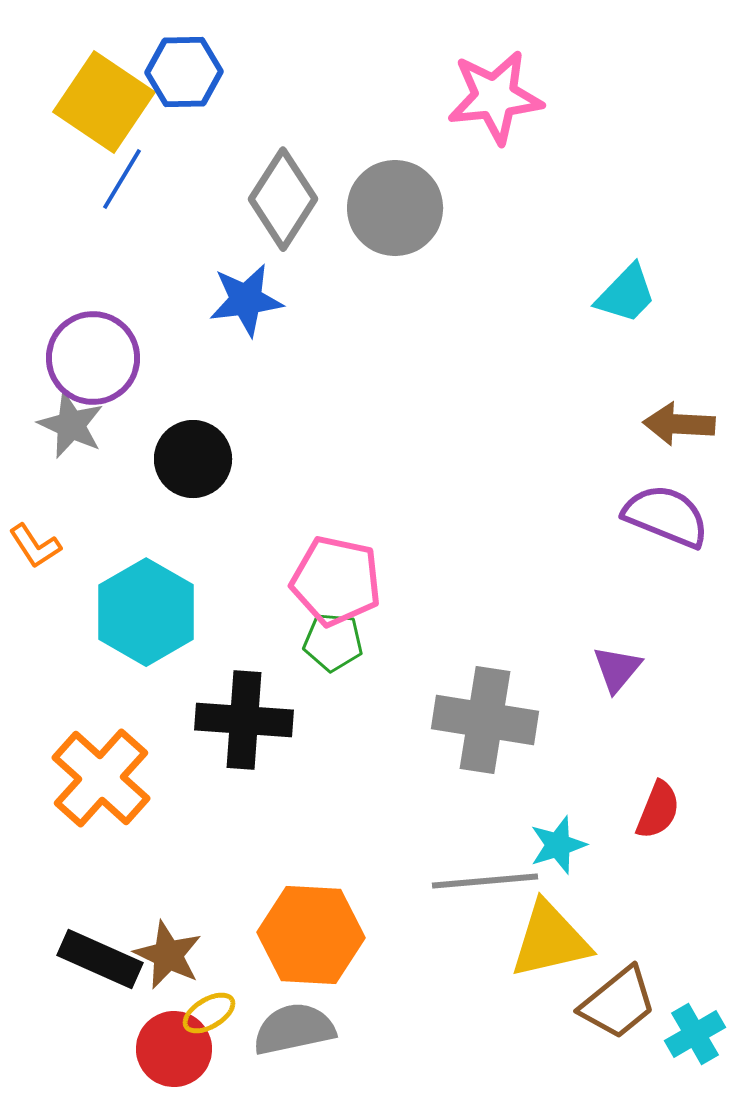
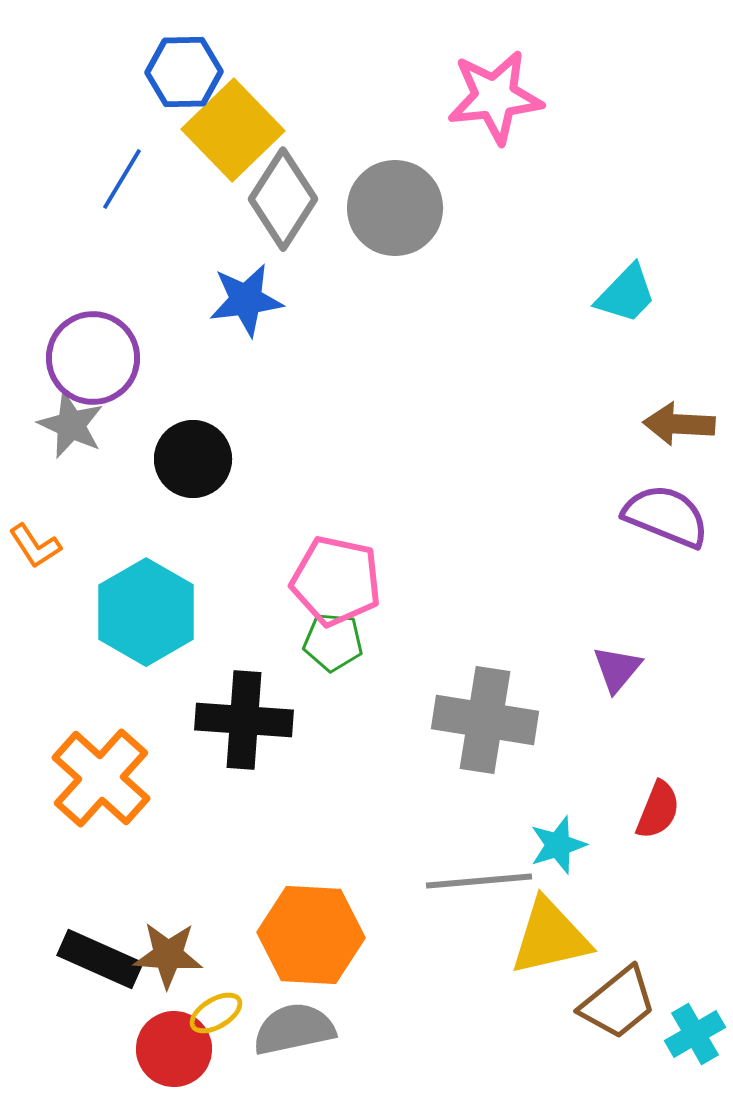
yellow square: moved 129 px right, 28 px down; rotated 12 degrees clockwise
gray line: moved 6 px left
yellow triangle: moved 3 px up
brown star: rotated 22 degrees counterclockwise
yellow ellipse: moved 7 px right
